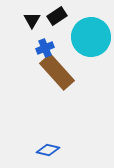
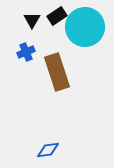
cyan circle: moved 6 px left, 10 px up
blue cross: moved 19 px left, 4 px down
brown rectangle: rotated 24 degrees clockwise
blue diamond: rotated 20 degrees counterclockwise
